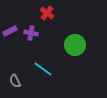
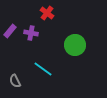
purple rectangle: rotated 24 degrees counterclockwise
